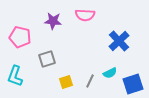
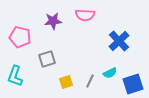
purple star: rotated 12 degrees counterclockwise
